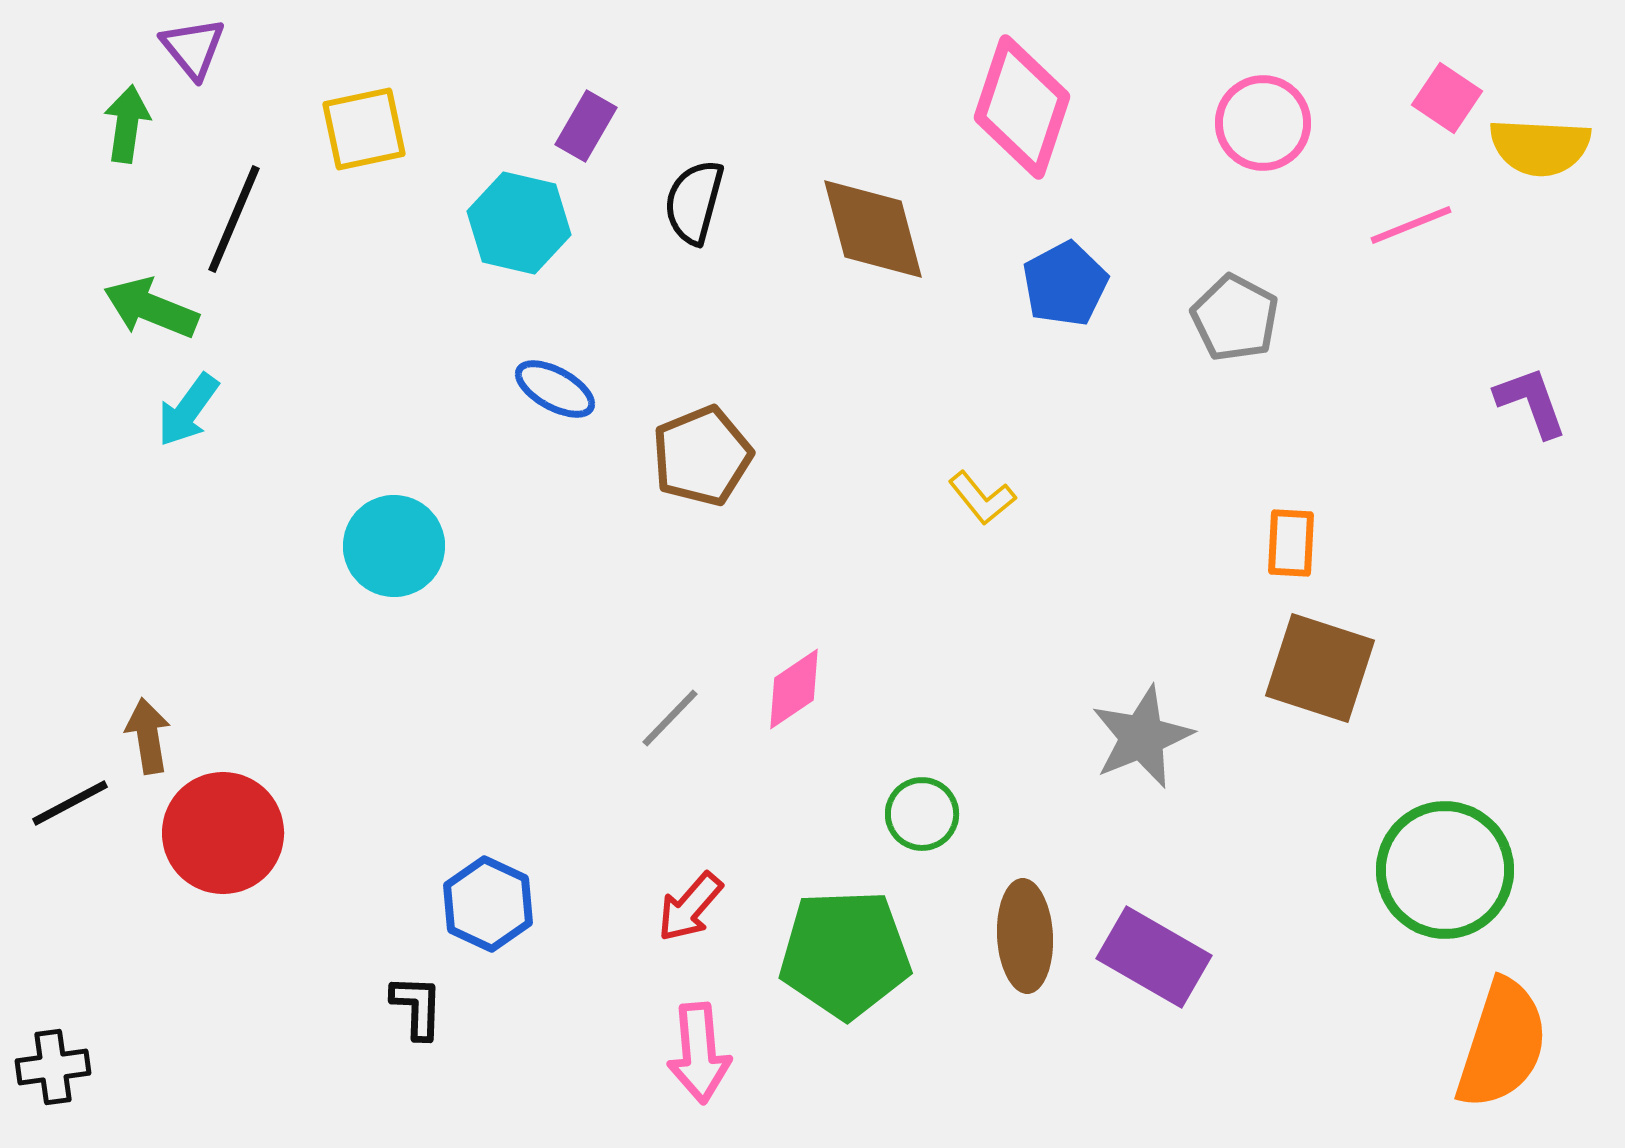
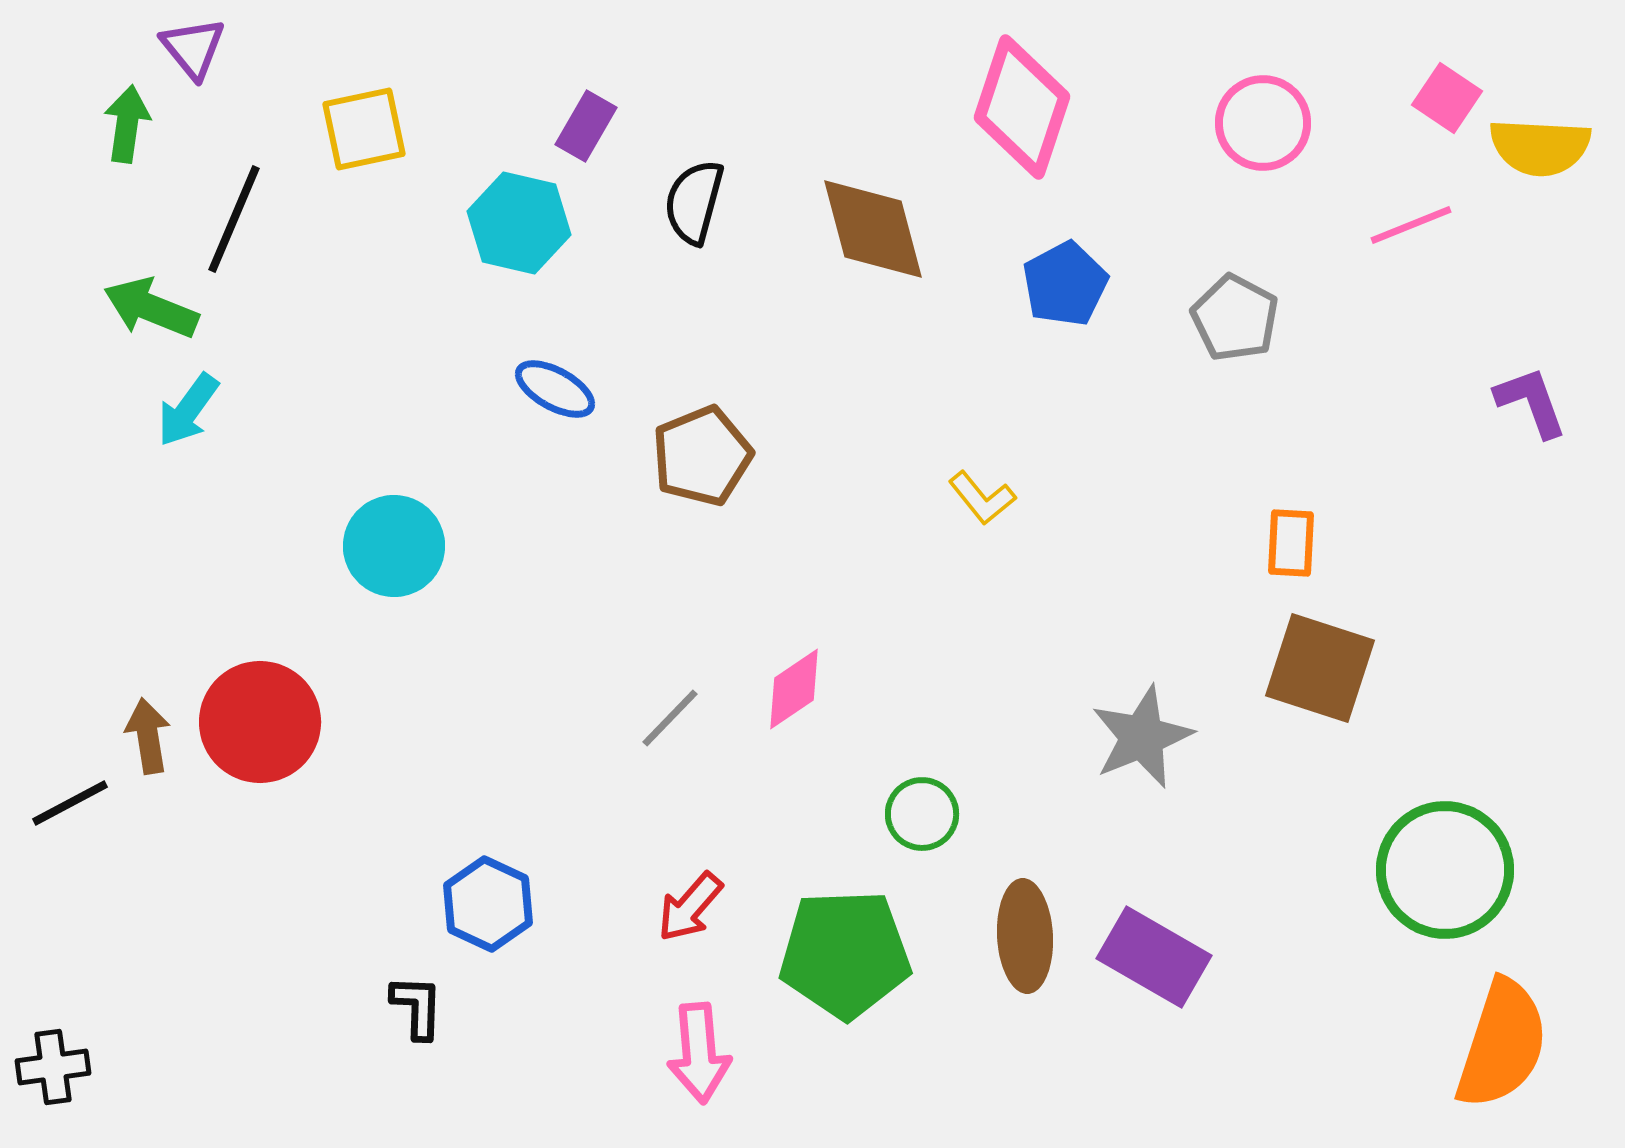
red circle at (223, 833): moved 37 px right, 111 px up
